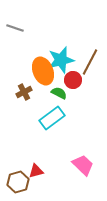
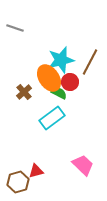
orange ellipse: moved 6 px right, 7 px down; rotated 12 degrees counterclockwise
red circle: moved 3 px left, 2 px down
brown cross: rotated 14 degrees counterclockwise
